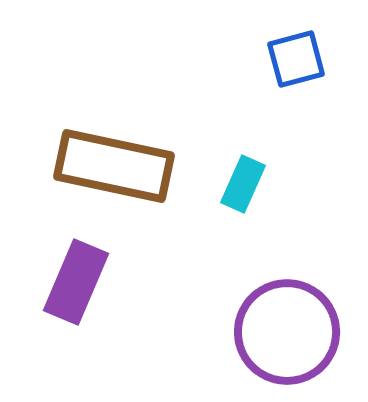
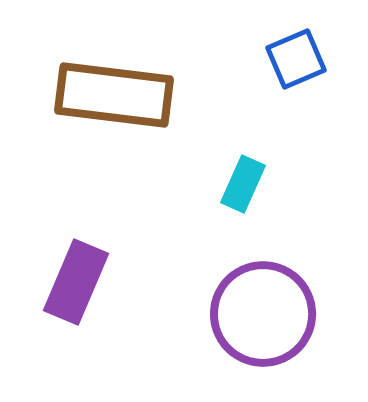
blue square: rotated 8 degrees counterclockwise
brown rectangle: moved 71 px up; rotated 5 degrees counterclockwise
purple circle: moved 24 px left, 18 px up
